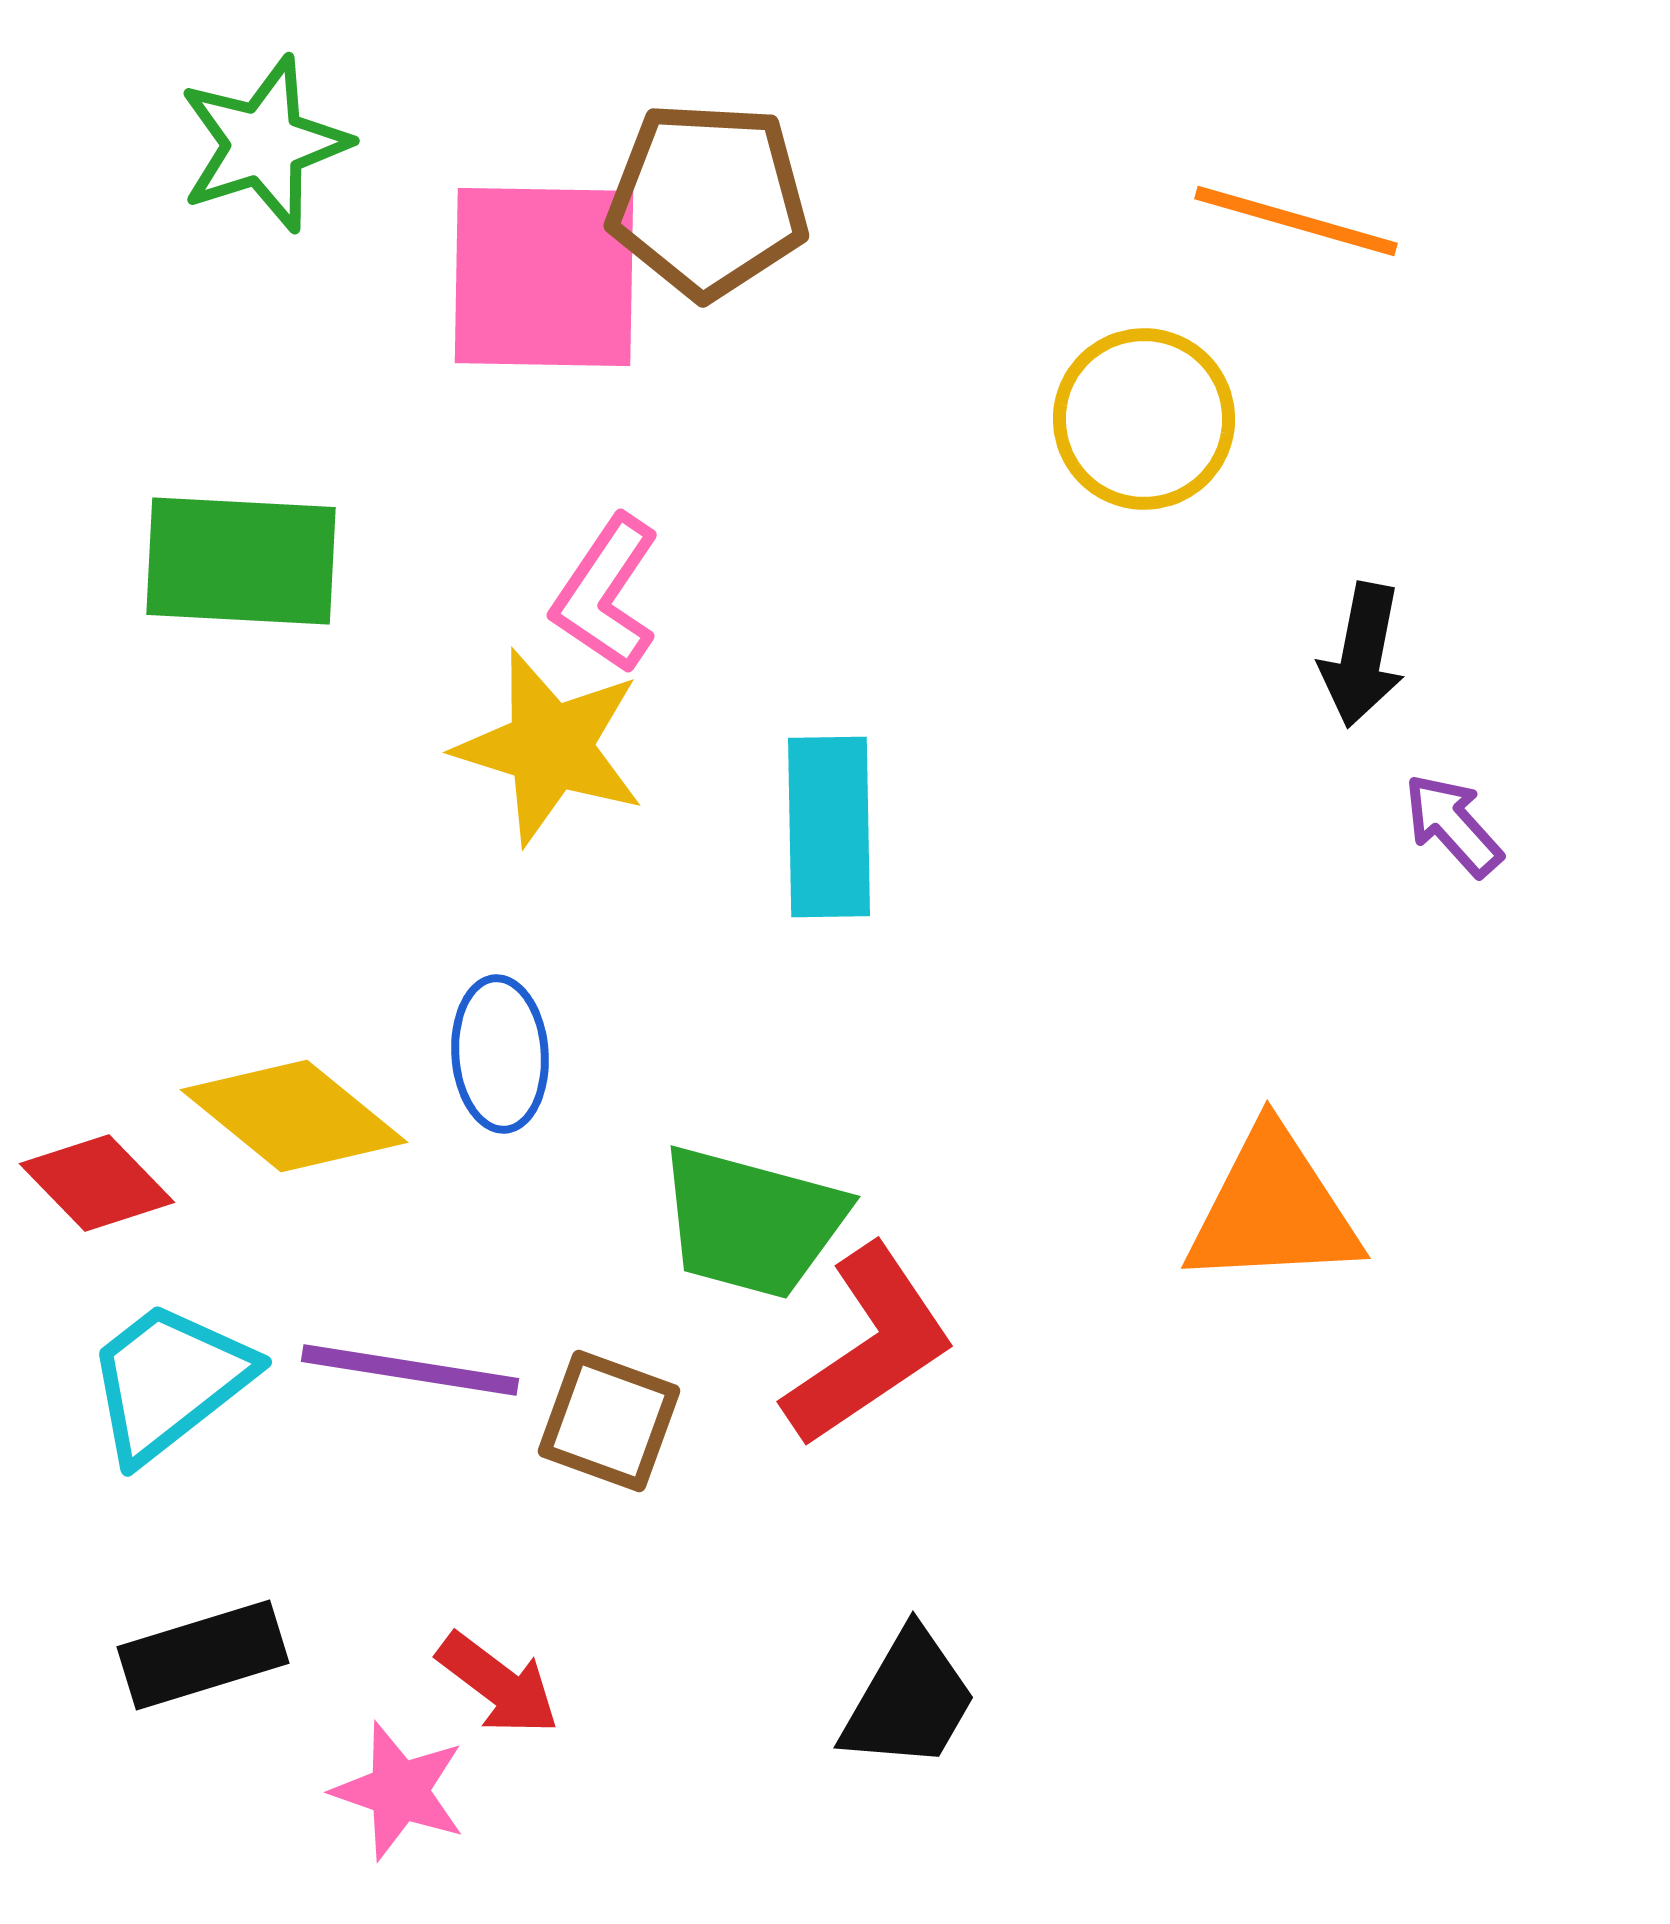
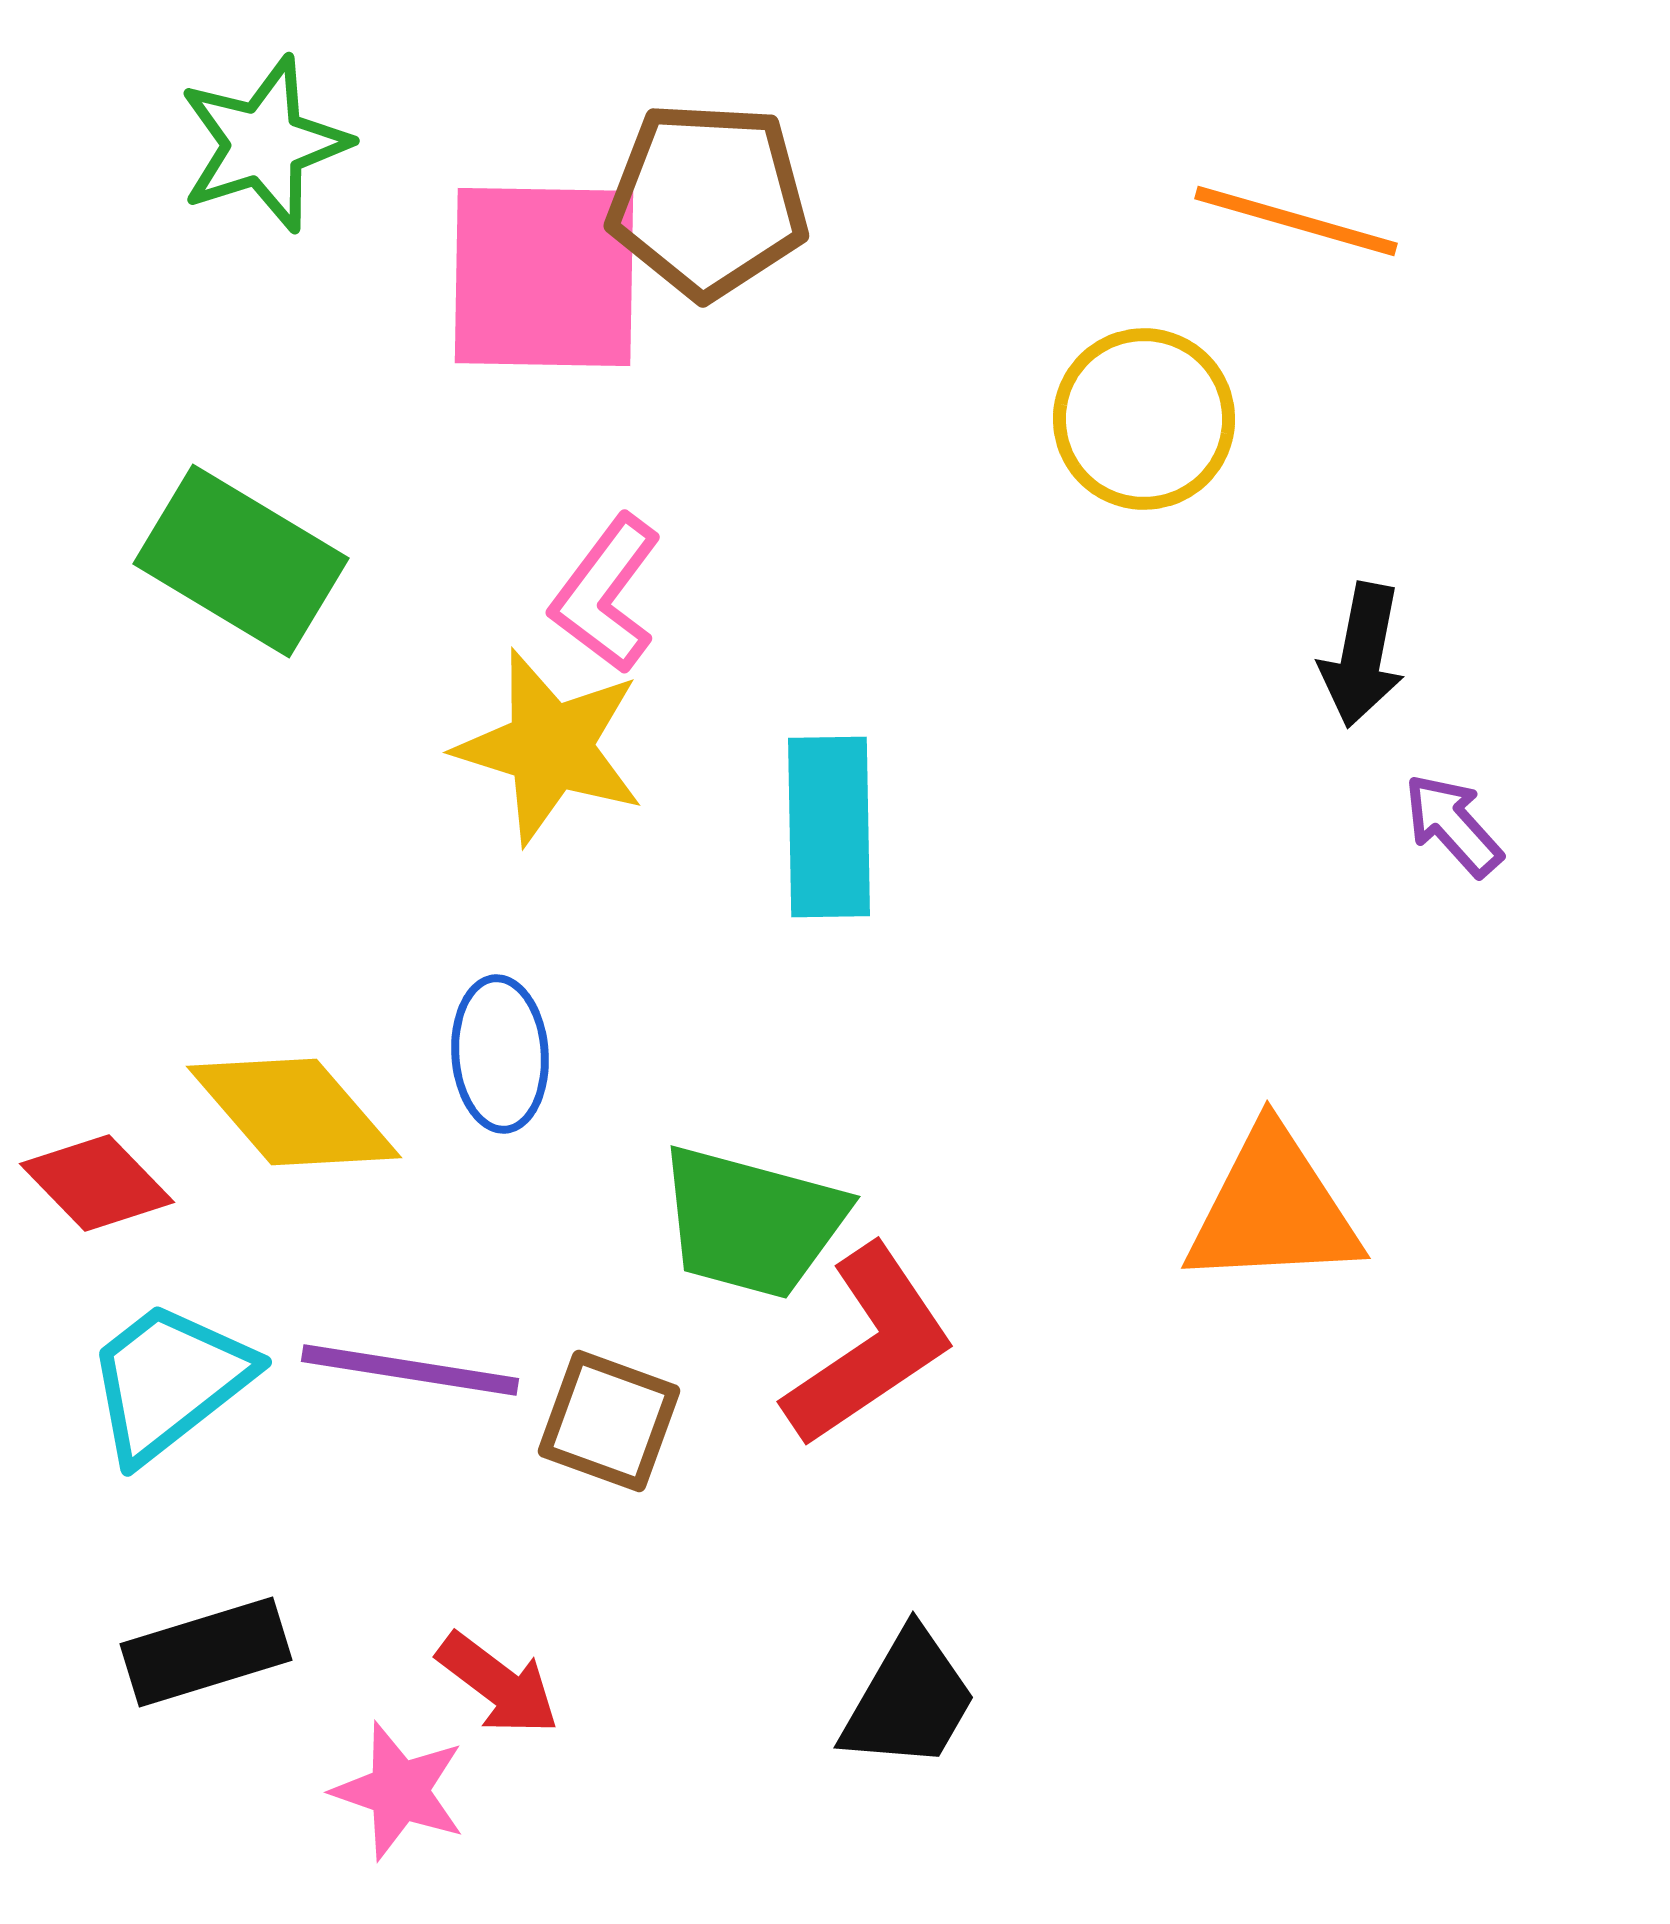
green rectangle: rotated 28 degrees clockwise
pink L-shape: rotated 3 degrees clockwise
yellow diamond: moved 4 px up; rotated 10 degrees clockwise
black rectangle: moved 3 px right, 3 px up
